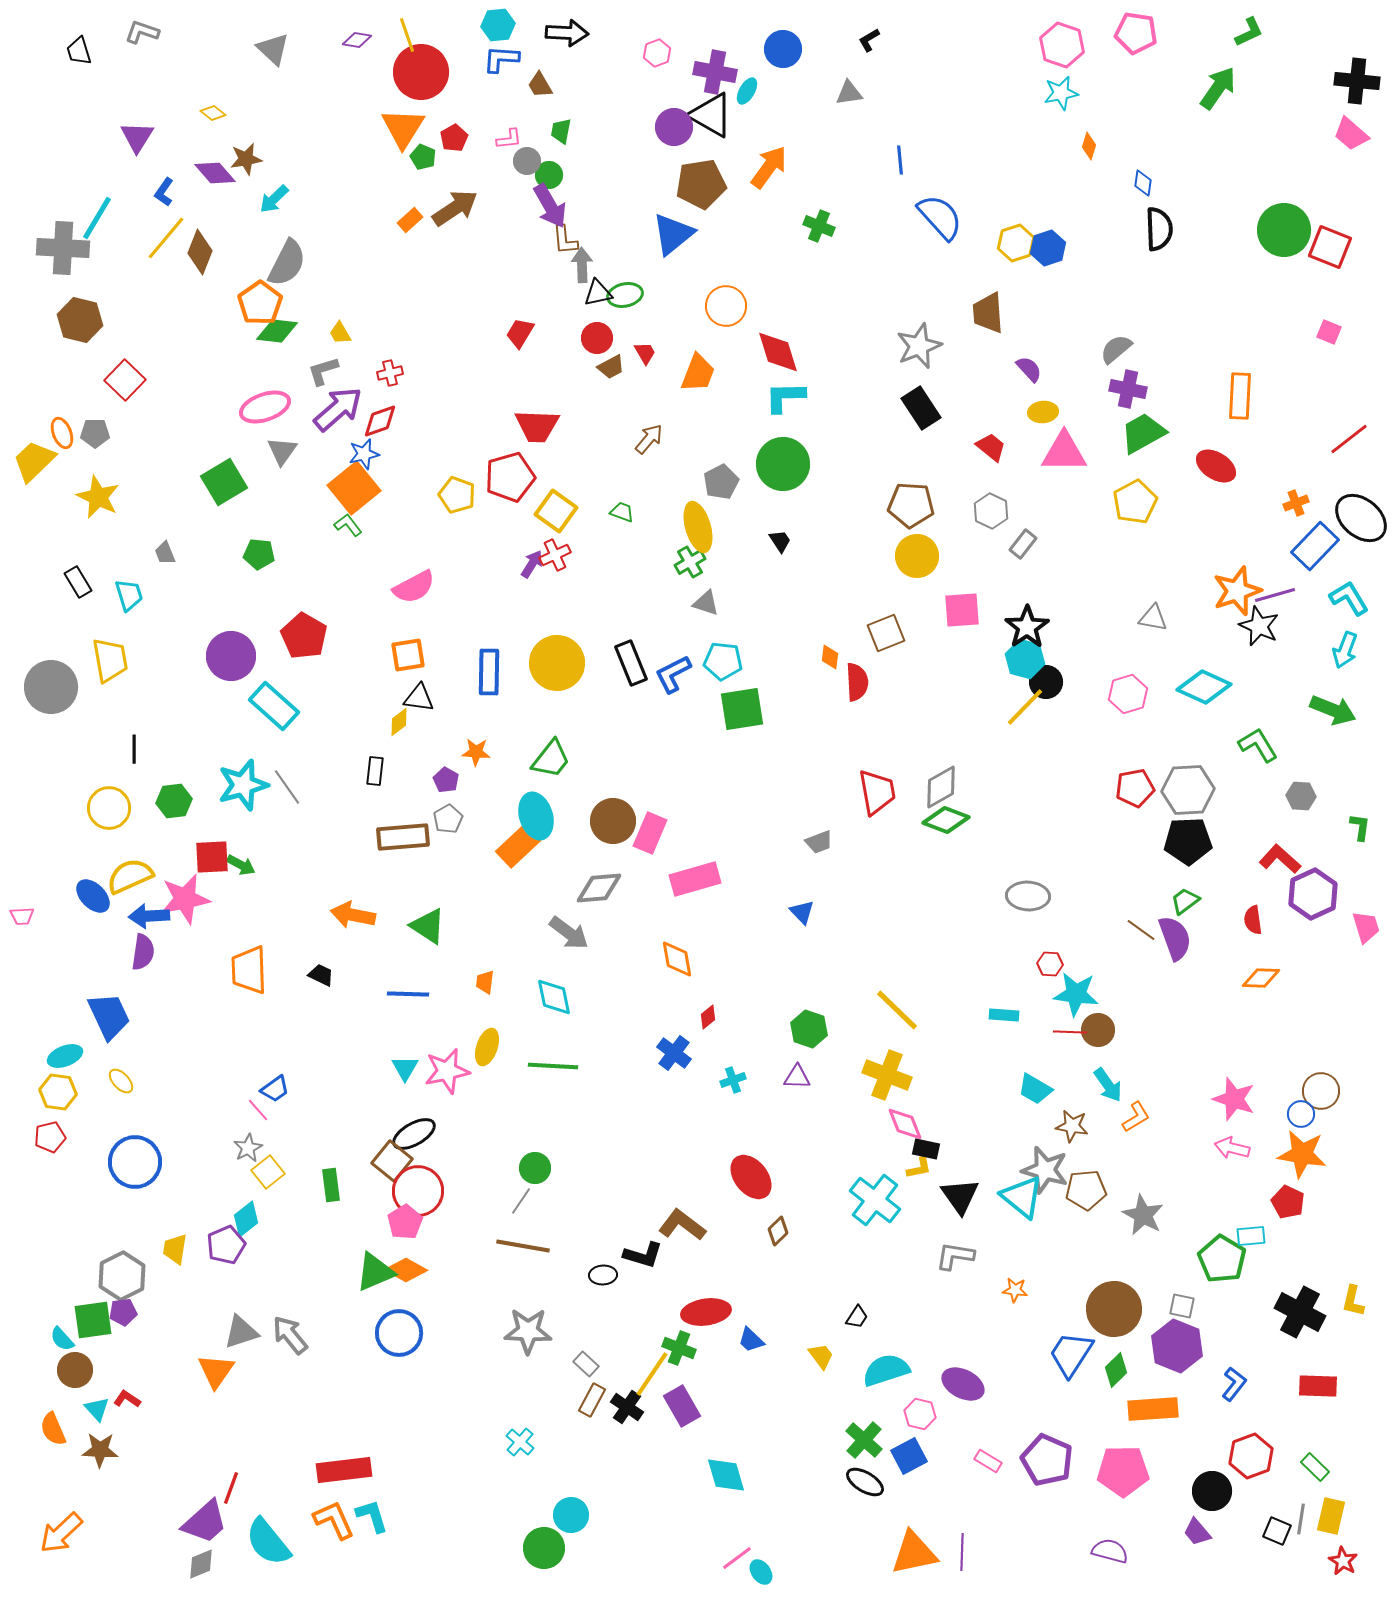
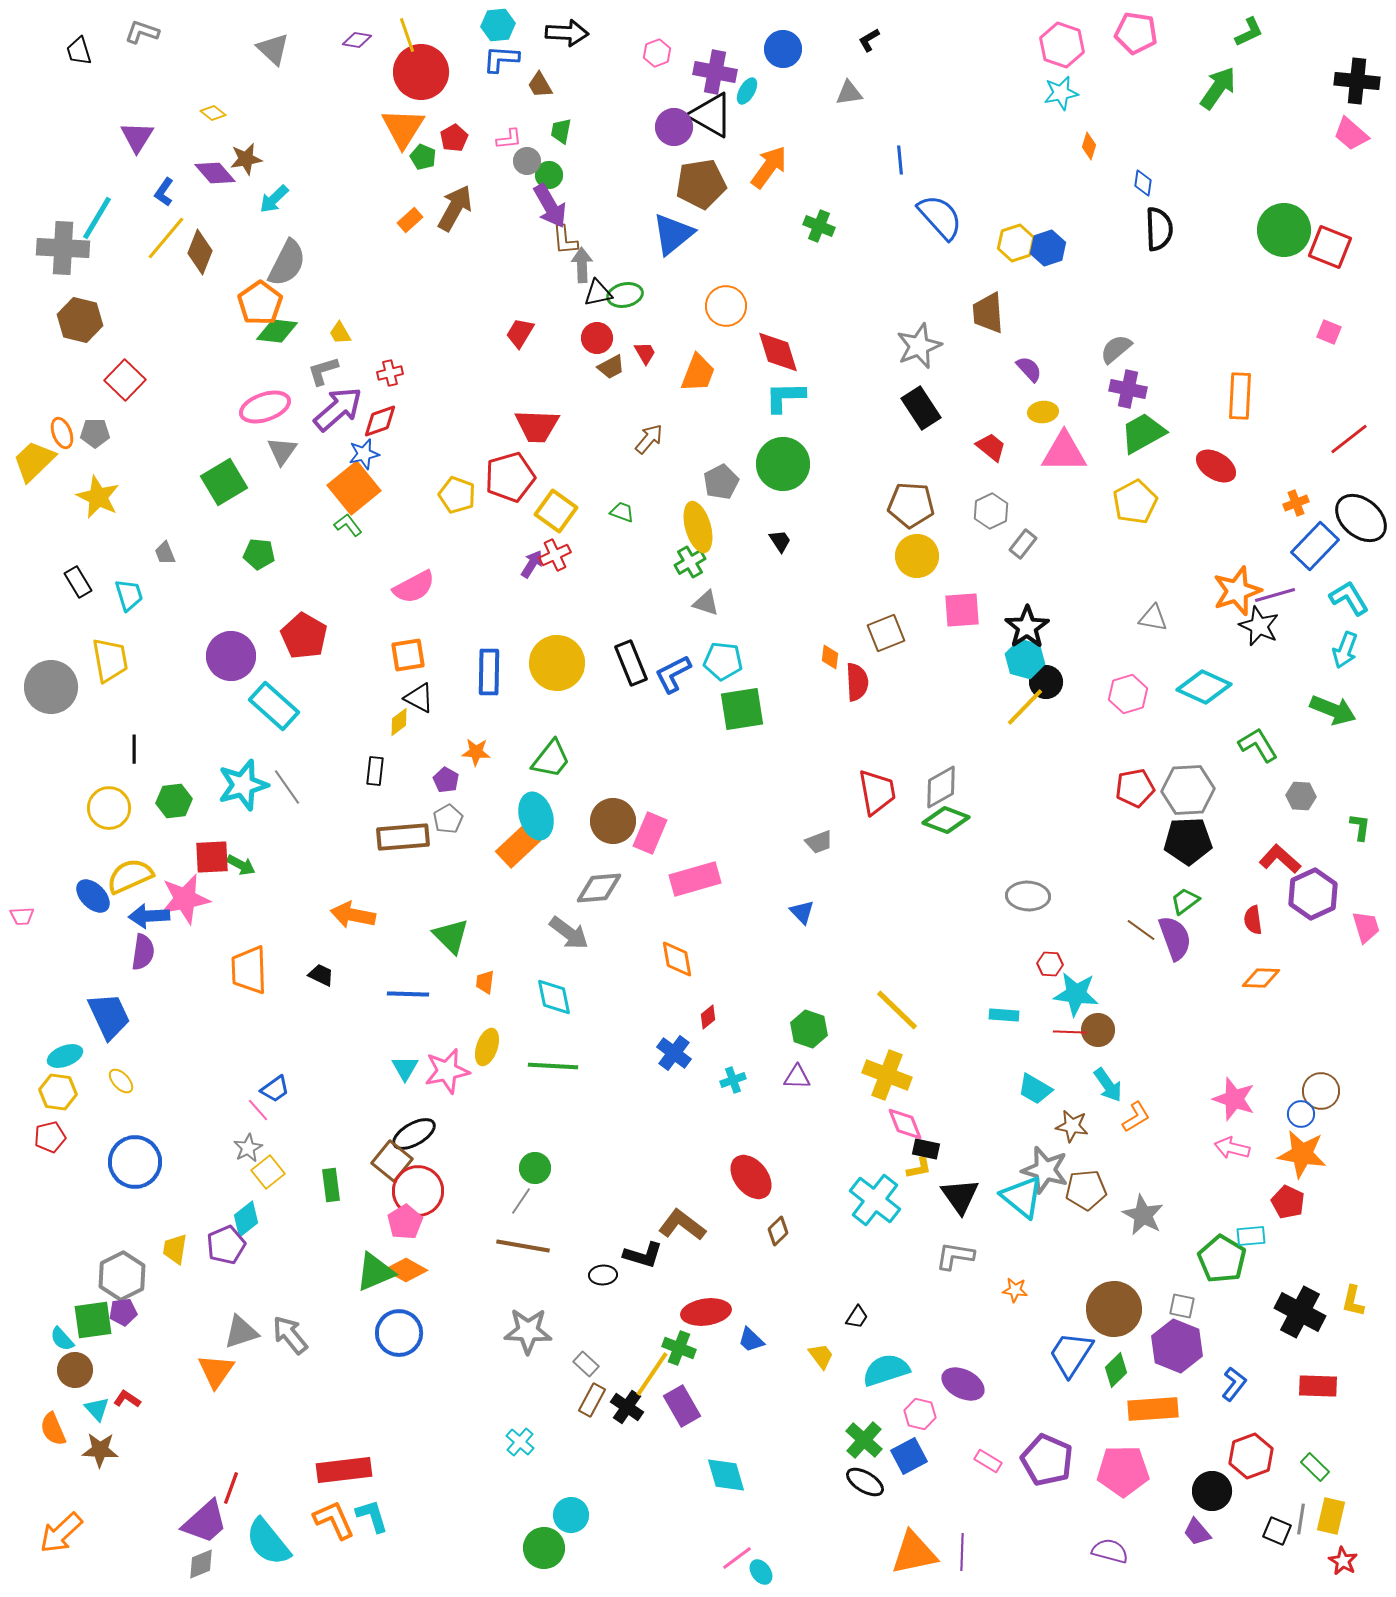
brown arrow at (455, 208): rotated 27 degrees counterclockwise
gray hexagon at (991, 511): rotated 8 degrees clockwise
black triangle at (419, 698): rotated 20 degrees clockwise
green triangle at (428, 926): moved 23 px right, 10 px down; rotated 12 degrees clockwise
